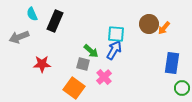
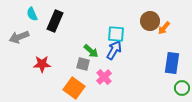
brown circle: moved 1 px right, 3 px up
